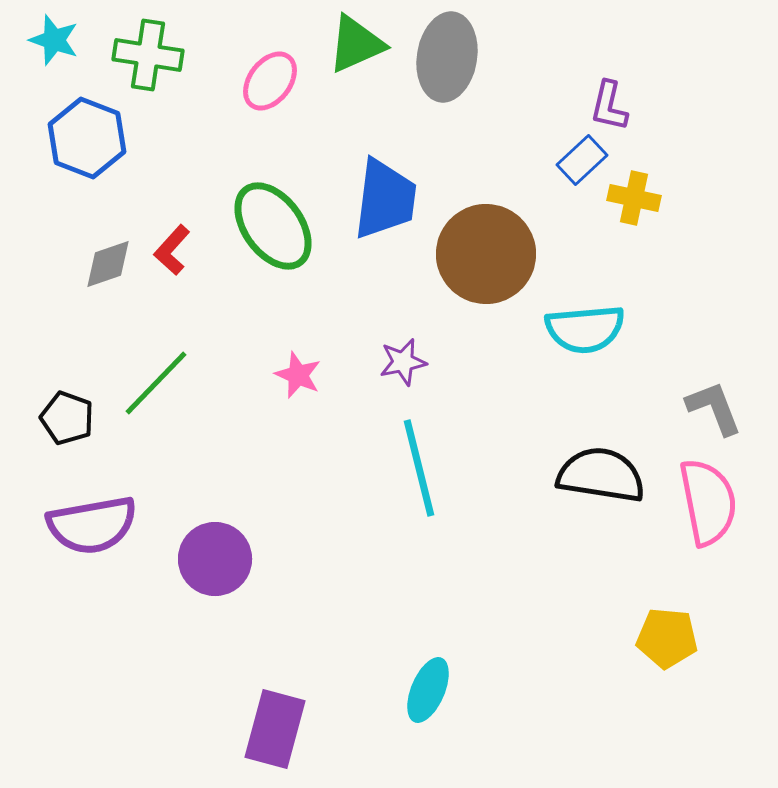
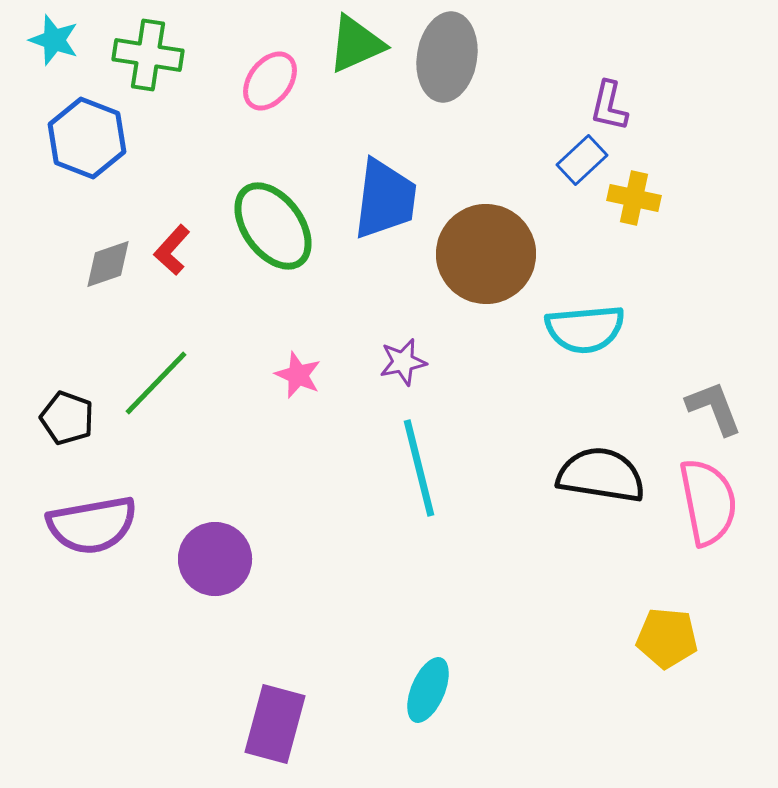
purple rectangle: moved 5 px up
